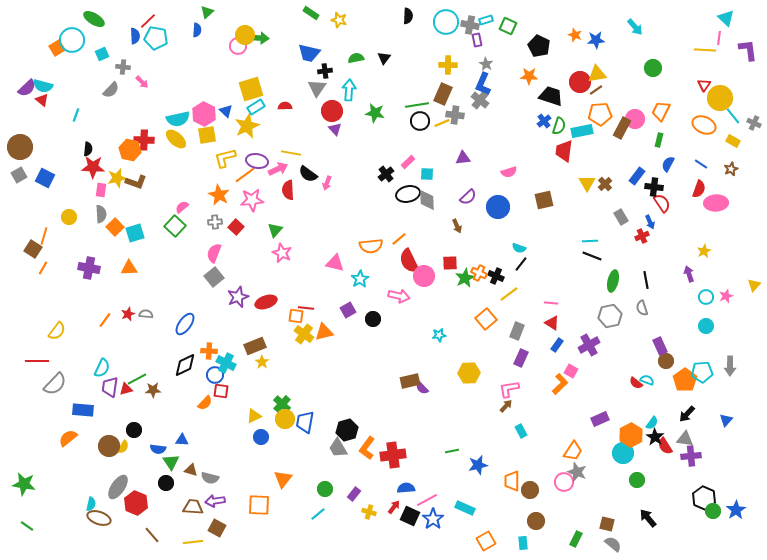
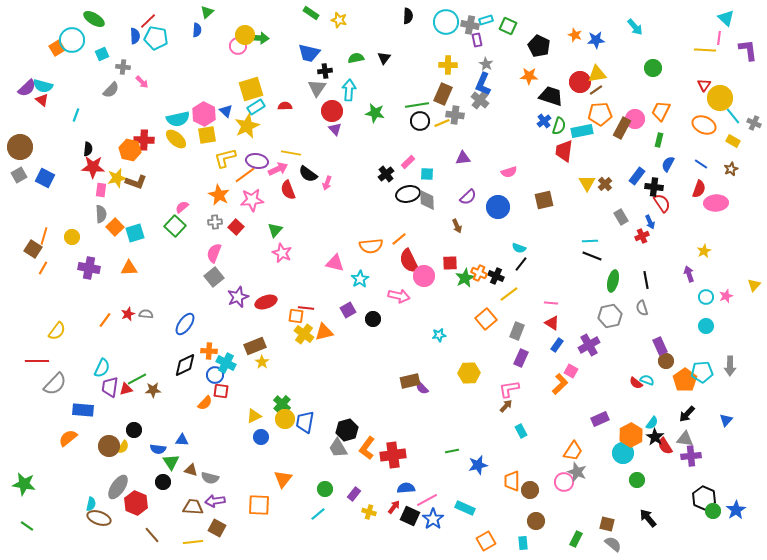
red semicircle at (288, 190): rotated 18 degrees counterclockwise
yellow circle at (69, 217): moved 3 px right, 20 px down
black circle at (166, 483): moved 3 px left, 1 px up
